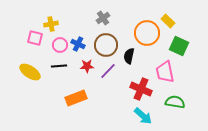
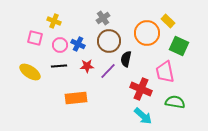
yellow cross: moved 3 px right, 3 px up; rotated 32 degrees clockwise
brown circle: moved 3 px right, 4 px up
black semicircle: moved 3 px left, 3 px down
orange rectangle: rotated 15 degrees clockwise
